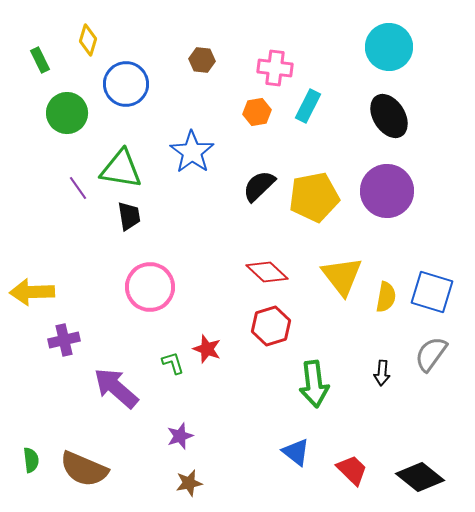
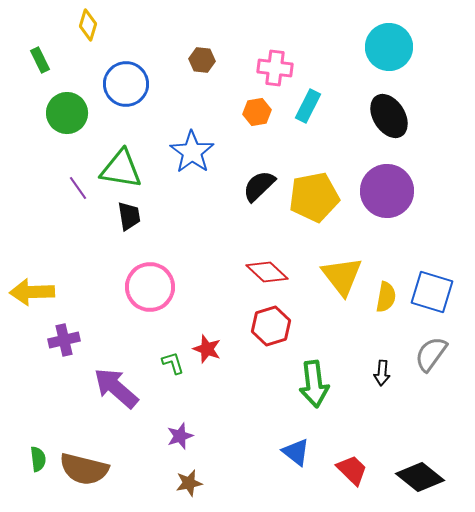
yellow diamond: moved 15 px up
green semicircle: moved 7 px right, 1 px up
brown semicircle: rotated 9 degrees counterclockwise
